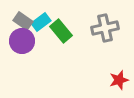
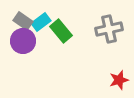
gray cross: moved 4 px right, 1 px down
purple circle: moved 1 px right
